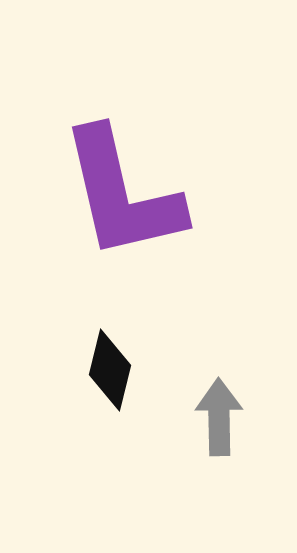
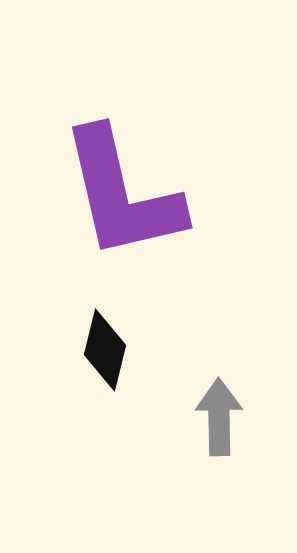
black diamond: moved 5 px left, 20 px up
